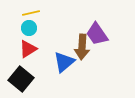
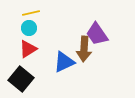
brown arrow: moved 2 px right, 2 px down
blue triangle: rotated 15 degrees clockwise
